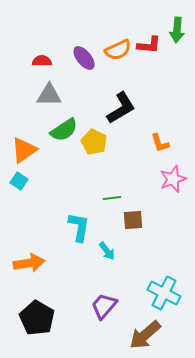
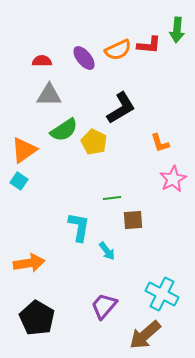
pink star: rotated 8 degrees counterclockwise
cyan cross: moved 2 px left, 1 px down
